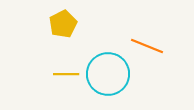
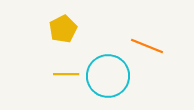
yellow pentagon: moved 5 px down
cyan circle: moved 2 px down
